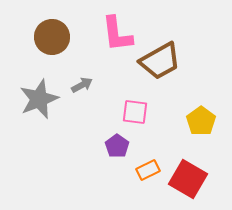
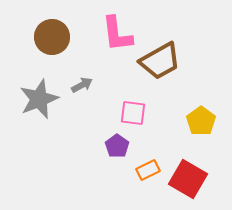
pink square: moved 2 px left, 1 px down
